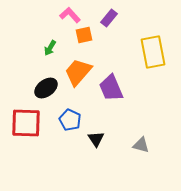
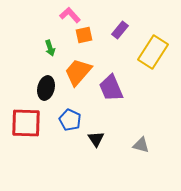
purple rectangle: moved 11 px right, 12 px down
green arrow: rotated 49 degrees counterclockwise
yellow rectangle: rotated 44 degrees clockwise
black ellipse: rotated 40 degrees counterclockwise
